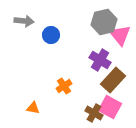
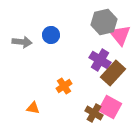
gray arrow: moved 2 px left, 21 px down
brown rectangle: moved 7 px up
